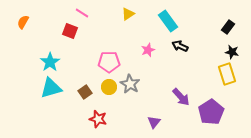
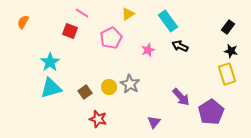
black star: moved 1 px left, 1 px up
pink pentagon: moved 2 px right, 24 px up; rotated 25 degrees counterclockwise
